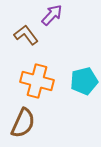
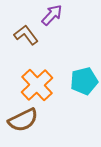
orange cross: moved 4 px down; rotated 32 degrees clockwise
brown semicircle: moved 3 px up; rotated 40 degrees clockwise
